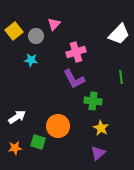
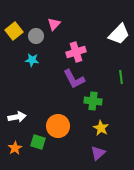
cyan star: moved 1 px right
white arrow: rotated 24 degrees clockwise
orange star: rotated 24 degrees counterclockwise
